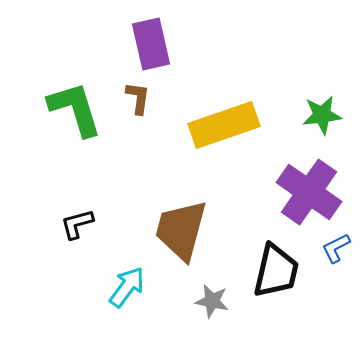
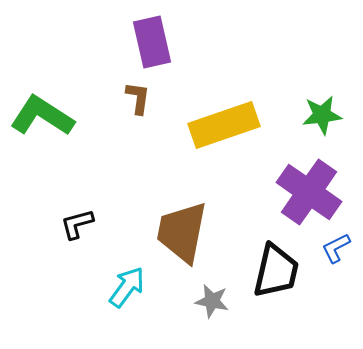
purple rectangle: moved 1 px right, 2 px up
green L-shape: moved 33 px left, 7 px down; rotated 40 degrees counterclockwise
brown trapezoid: moved 1 px right, 2 px down; rotated 4 degrees counterclockwise
